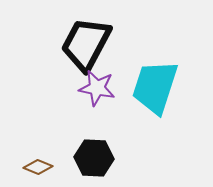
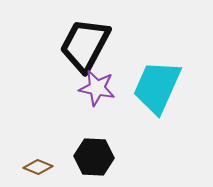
black trapezoid: moved 1 px left, 1 px down
cyan trapezoid: moved 2 px right; rotated 6 degrees clockwise
black hexagon: moved 1 px up
